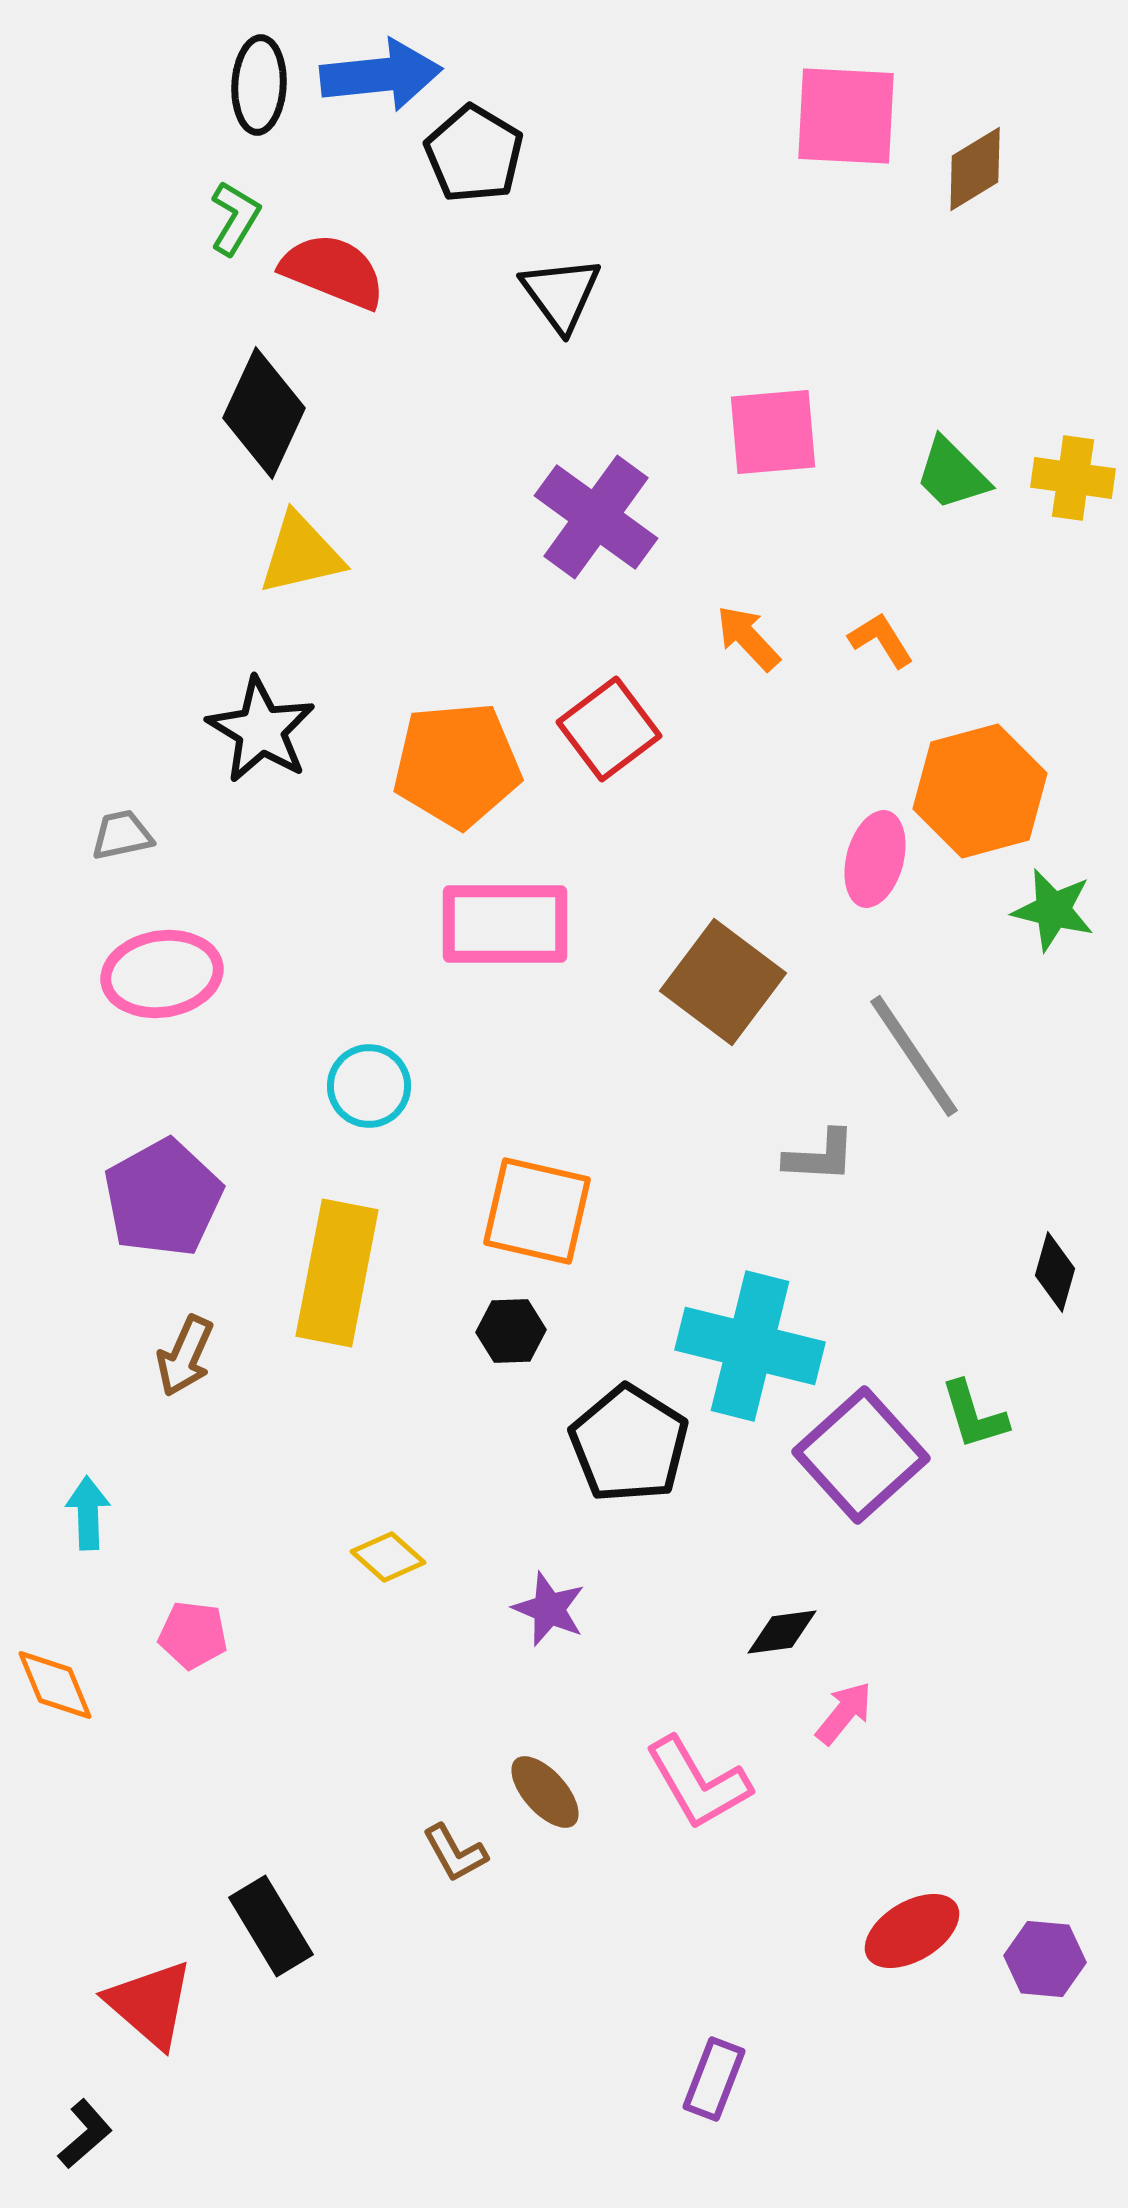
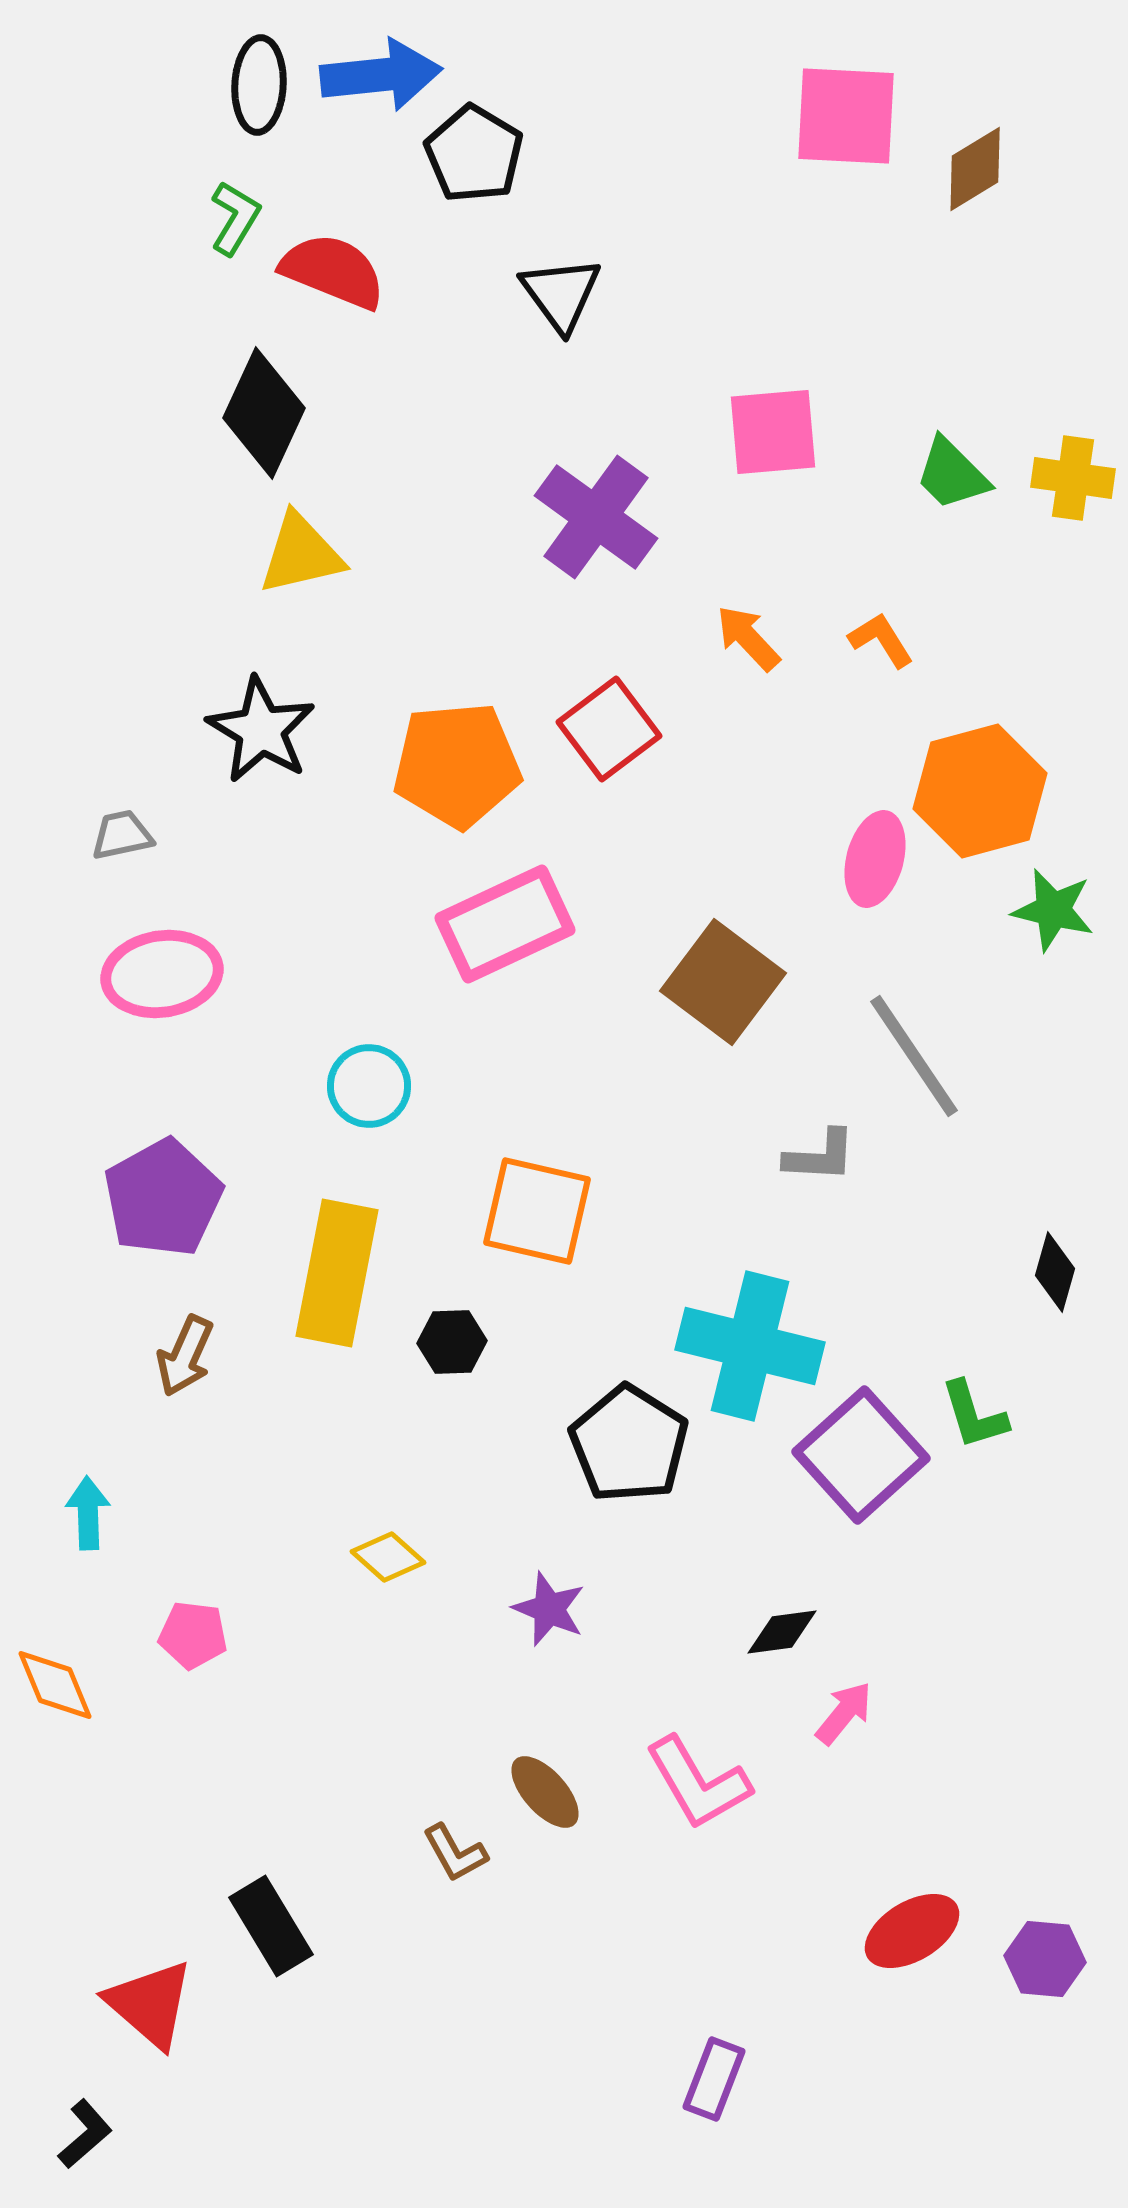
pink rectangle at (505, 924): rotated 25 degrees counterclockwise
black hexagon at (511, 1331): moved 59 px left, 11 px down
